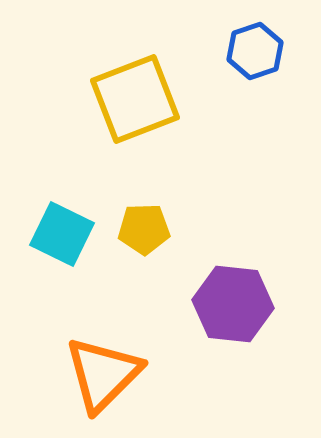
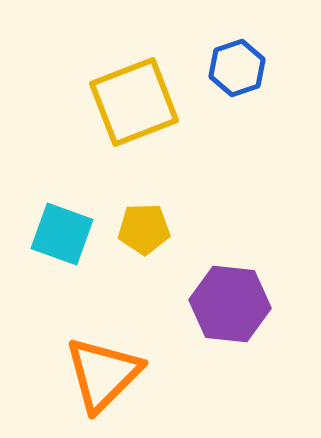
blue hexagon: moved 18 px left, 17 px down
yellow square: moved 1 px left, 3 px down
cyan square: rotated 6 degrees counterclockwise
purple hexagon: moved 3 px left
